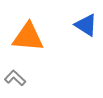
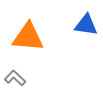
blue triangle: rotated 25 degrees counterclockwise
